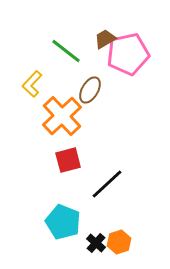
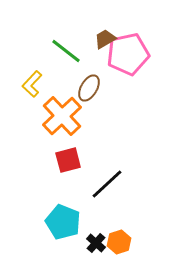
brown ellipse: moved 1 px left, 2 px up
